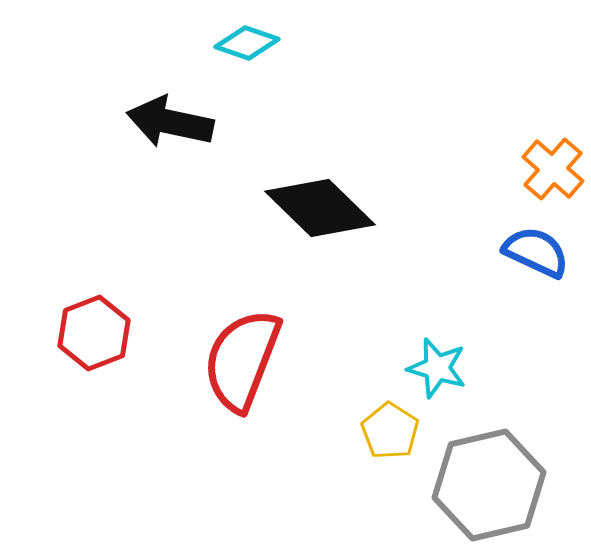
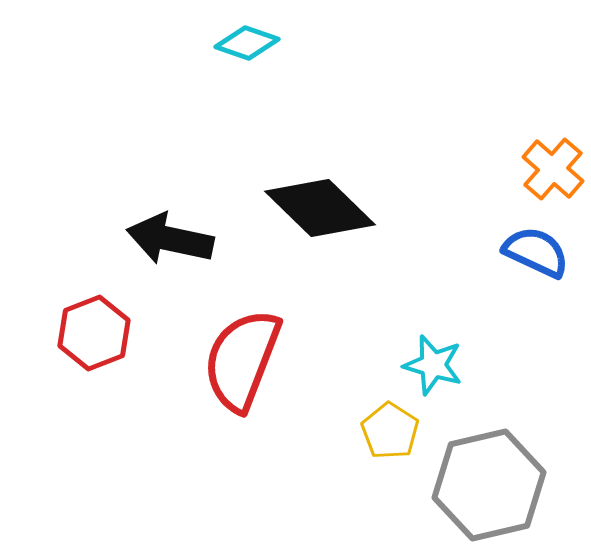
black arrow: moved 117 px down
cyan star: moved 4 px left, 3 px up
